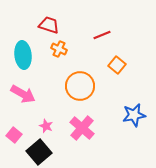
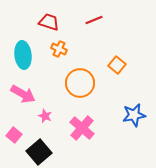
red trapezoid: moved 3 px up
red line: moved 8 px left, 15 px up
orange circle: moved 3 px up
pink star: moved 1 px left, 10 px up
